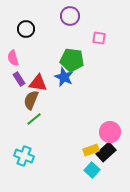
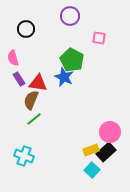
green pentagon: rotated 20 degrees clockwise
